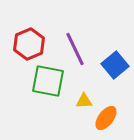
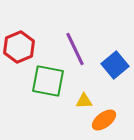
red hexagon: moved 10 px left, 3 px down
orange ellipse: moved 2 px left, 2 px down; rotated 15 degrees clockwise
